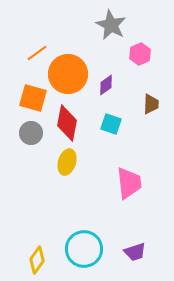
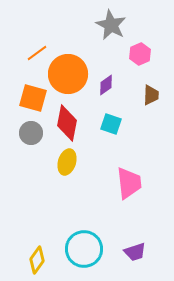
brown trapezoid: moved 9 px up
